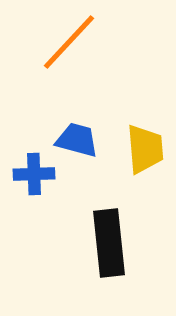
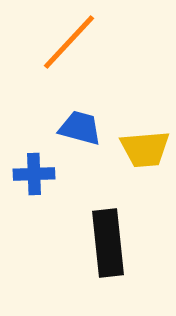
blue trapezoid: moved 3 px right, 12 px up
yellow trapezoid: rotated 90 degrees clockwise
black rectangle: moved 1 px left
